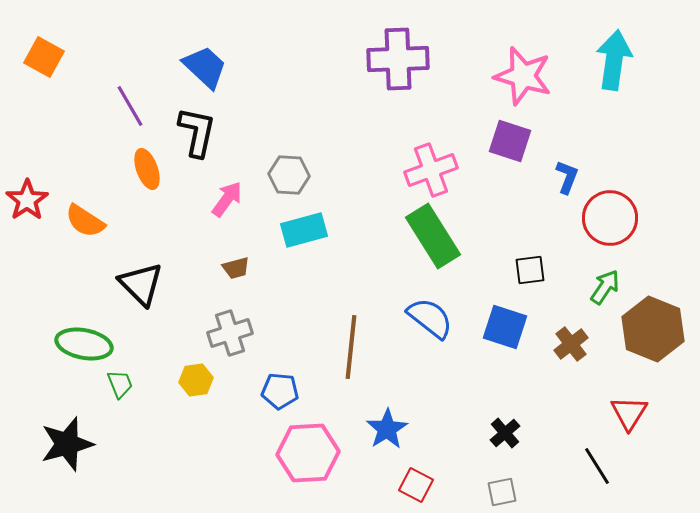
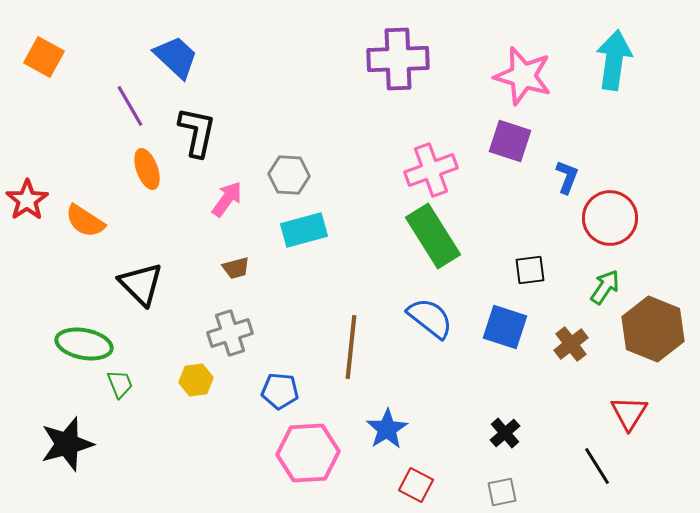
blue trapezoid: moved 29 px left, 10 px up
